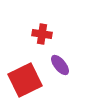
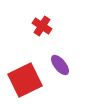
red cross: moved 8 px up; rotated 24 degrees clockwise
